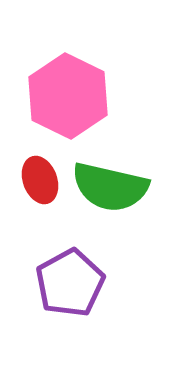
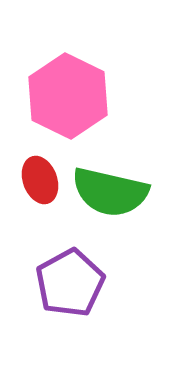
green semicircle: moved 5 px down
